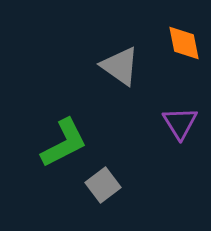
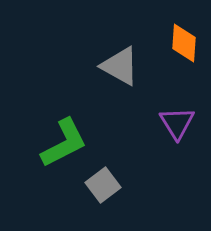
orange diamond: rotated 15 degrees clockwise
gray triangle: rotated 6 degrees counterclockwise
purple triangle: moved 3 px left
